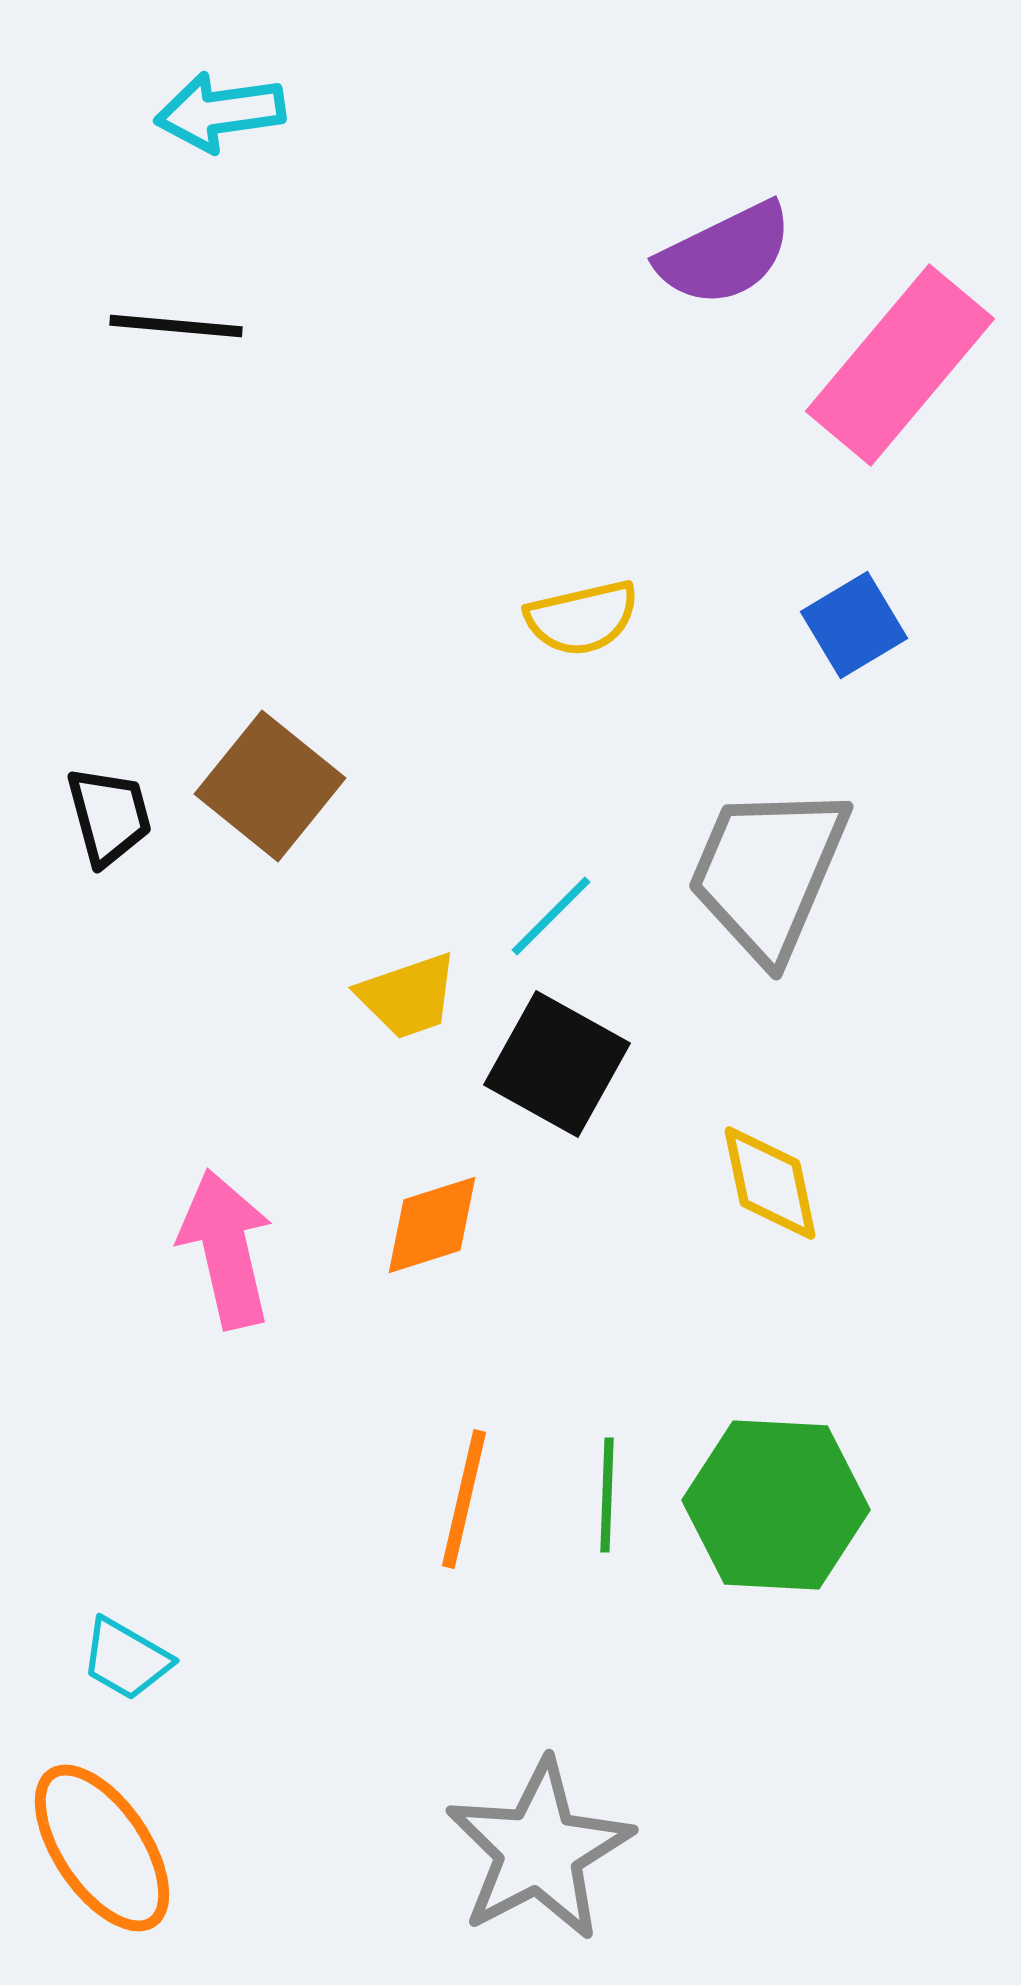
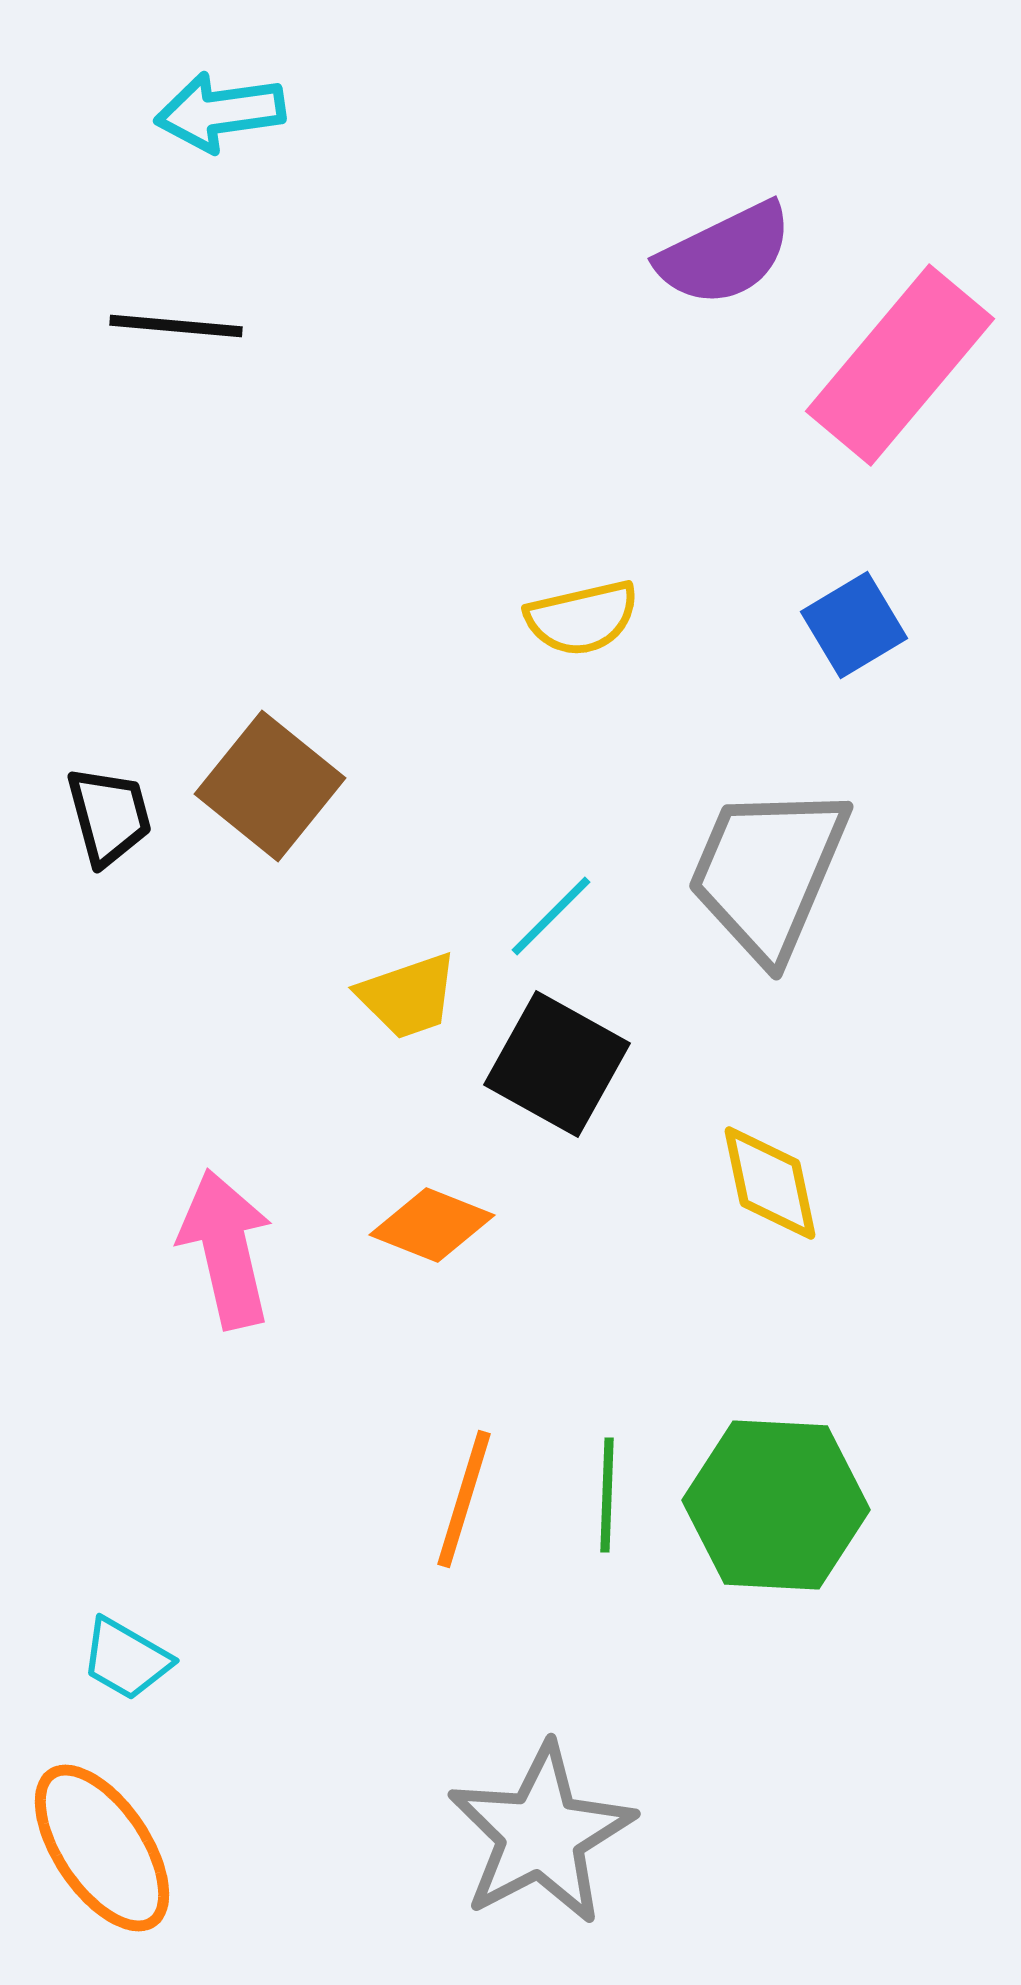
orange diamond: rotated 39 degrees clockwise
orange line: rotated 4 degrees clockwise
gray star: moved 2 px right, 16 px up
